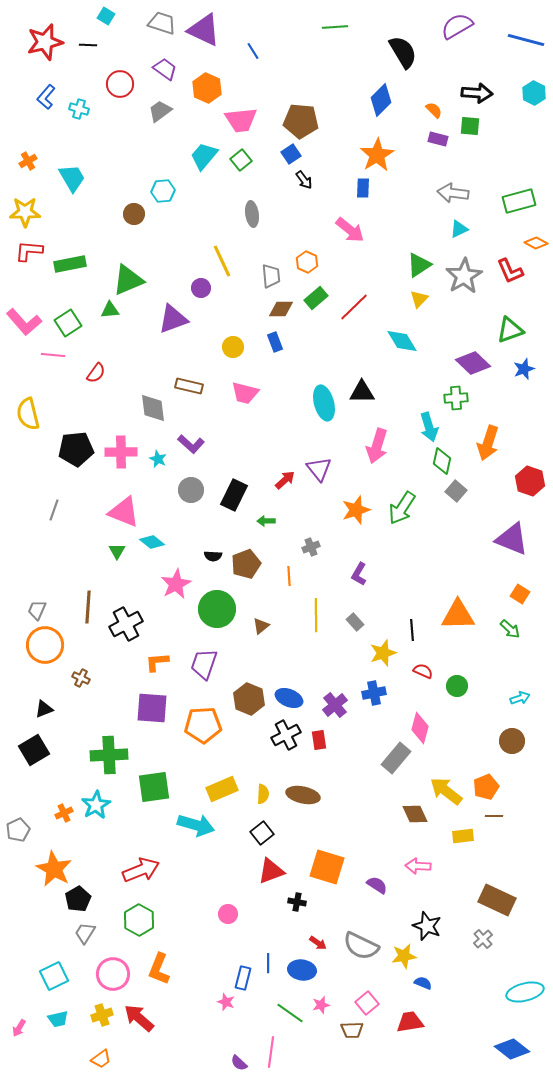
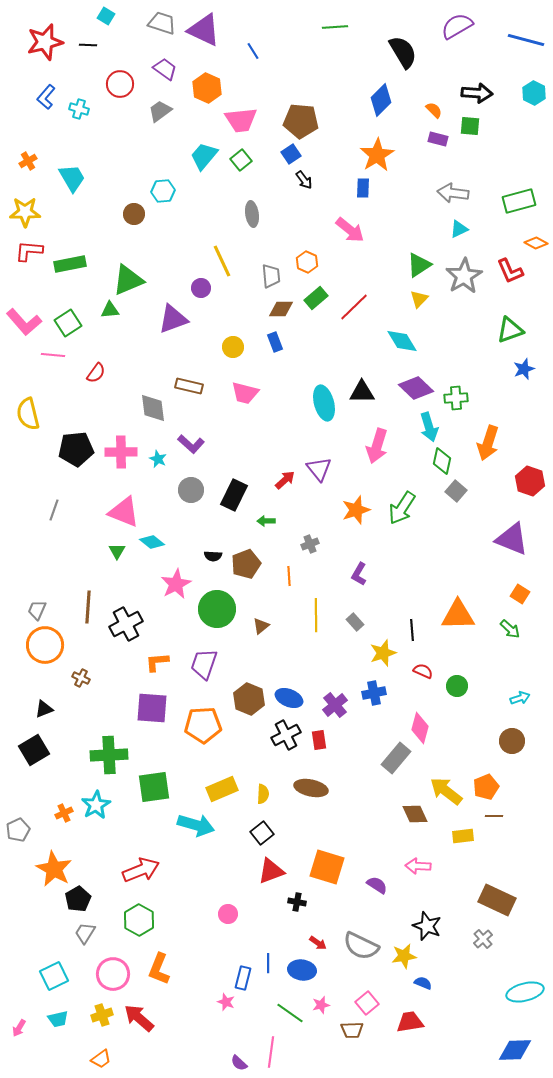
purple diamond at (473, 363): moved 57 px left, 25 px down
gray cross at (311, 547): moved 1 px left, 3 px up
brown ellipse at (303, 795): moved 8 px right, 7 px up
blue diamond at (512, 1049): moved 3 px right, 1 px down; rotated 40 degrees counterclockwise
